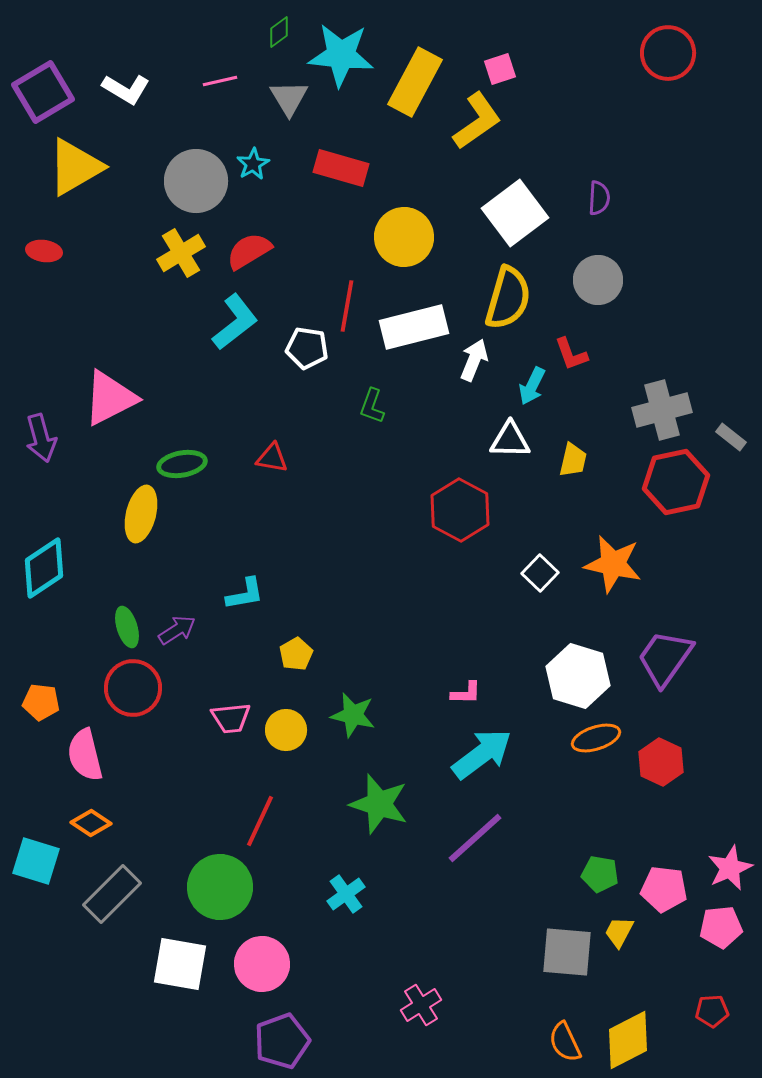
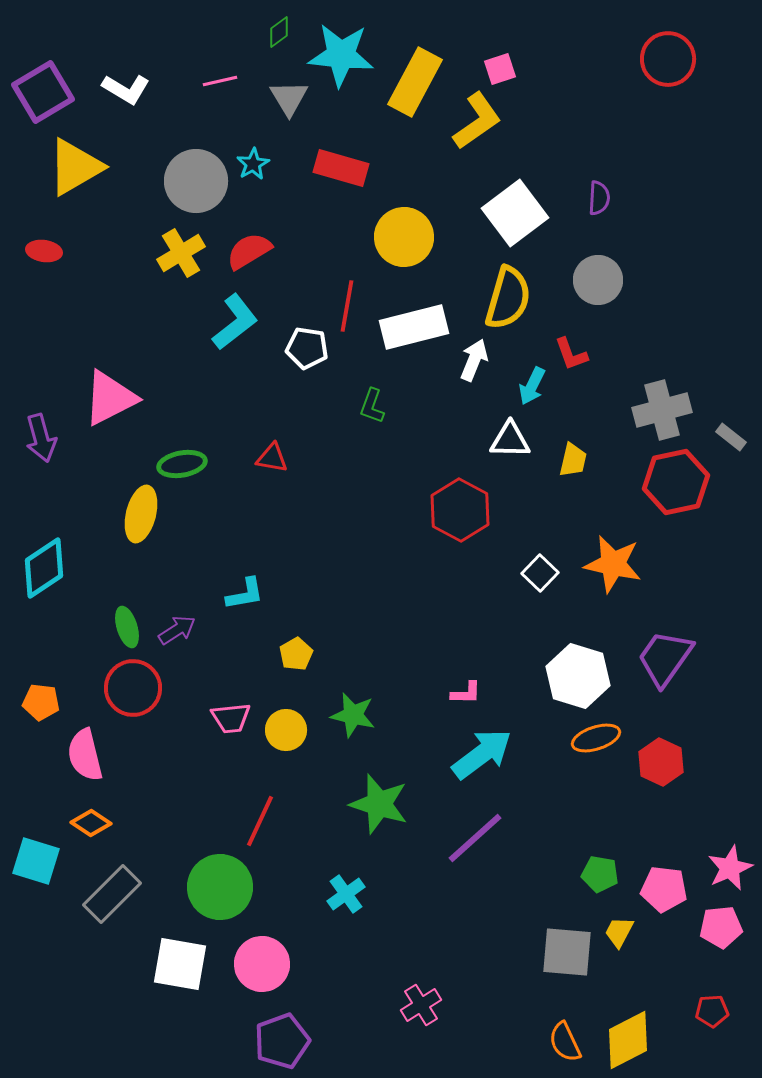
red circle at (668, 53): moved 6 px down
